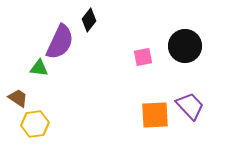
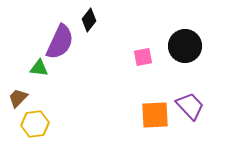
brown trapezoid: rotated 80 degrees counterclockwise
